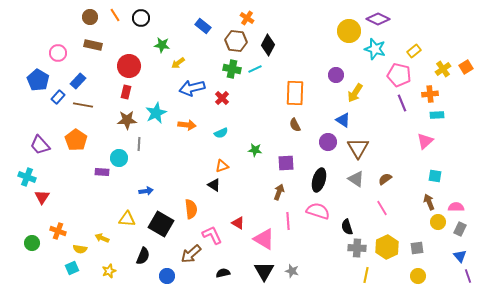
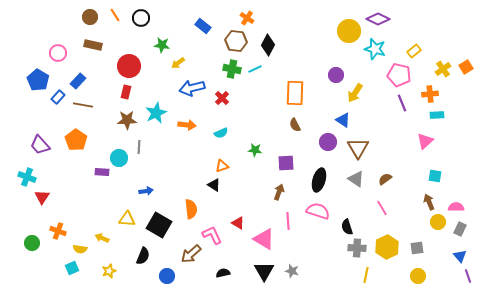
gray line at (139, 144): moved 3 px down
black square at (161, 224): moved 2 px left, 1 px down
